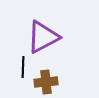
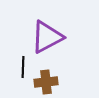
purple triangle: moved 4 px right
